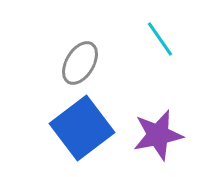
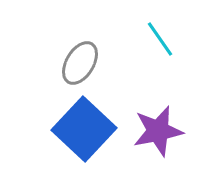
blue square: moved 2 px right, 1 px down; rotated 10 degrees counterclockwise
purple star: moved 4 px up
